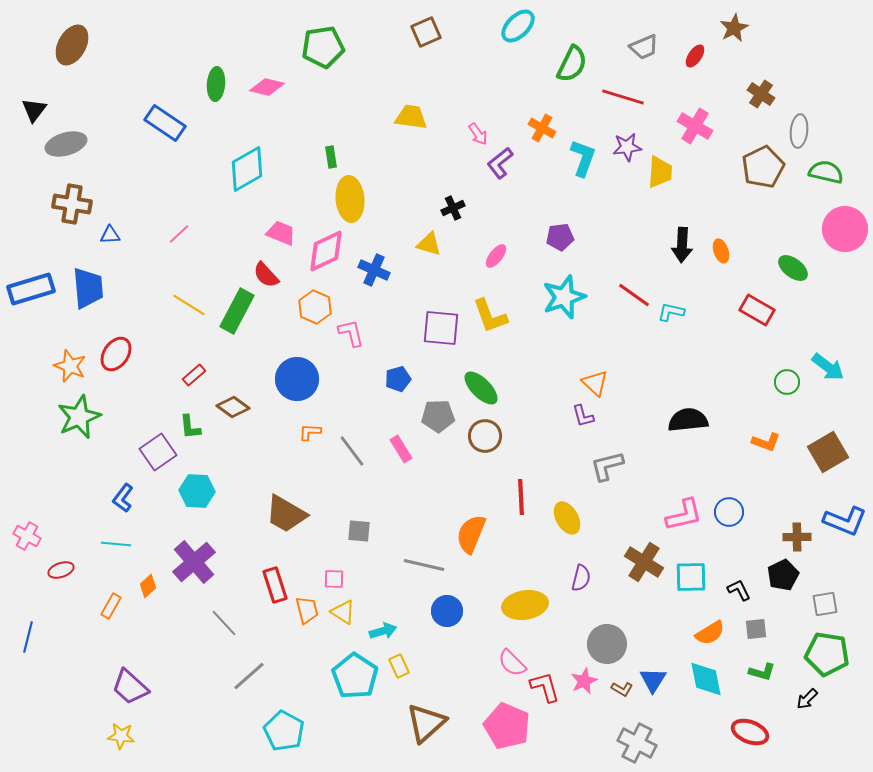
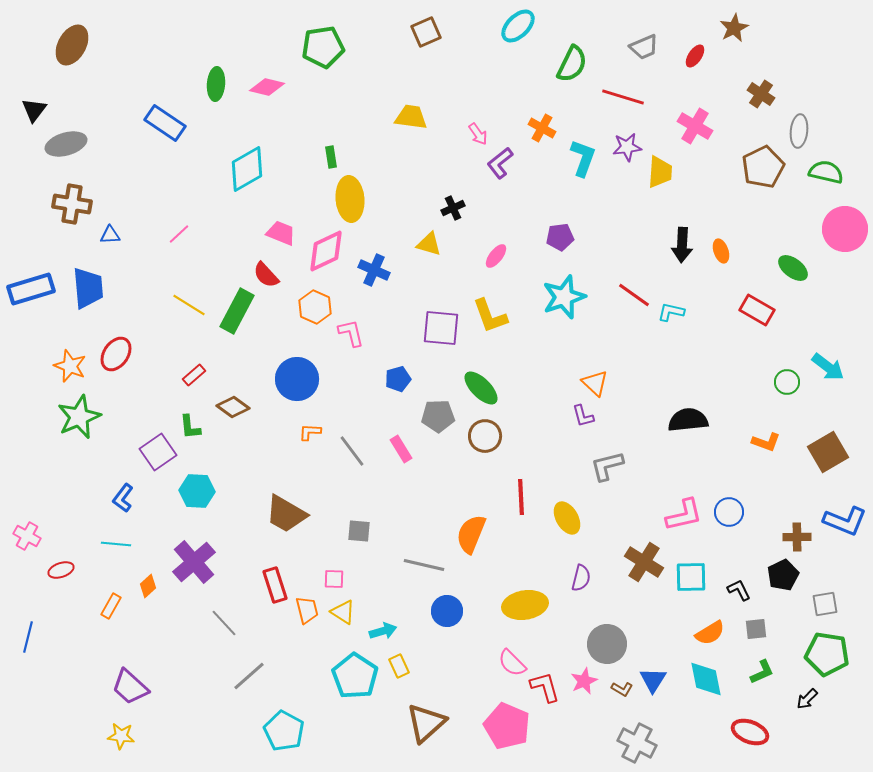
green L-shape at (762, 672): rotated 40 degrees counterclockwise
